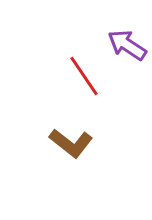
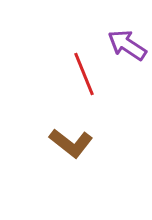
red line: moved 2 px up; rotated 12 degrees clockwise
